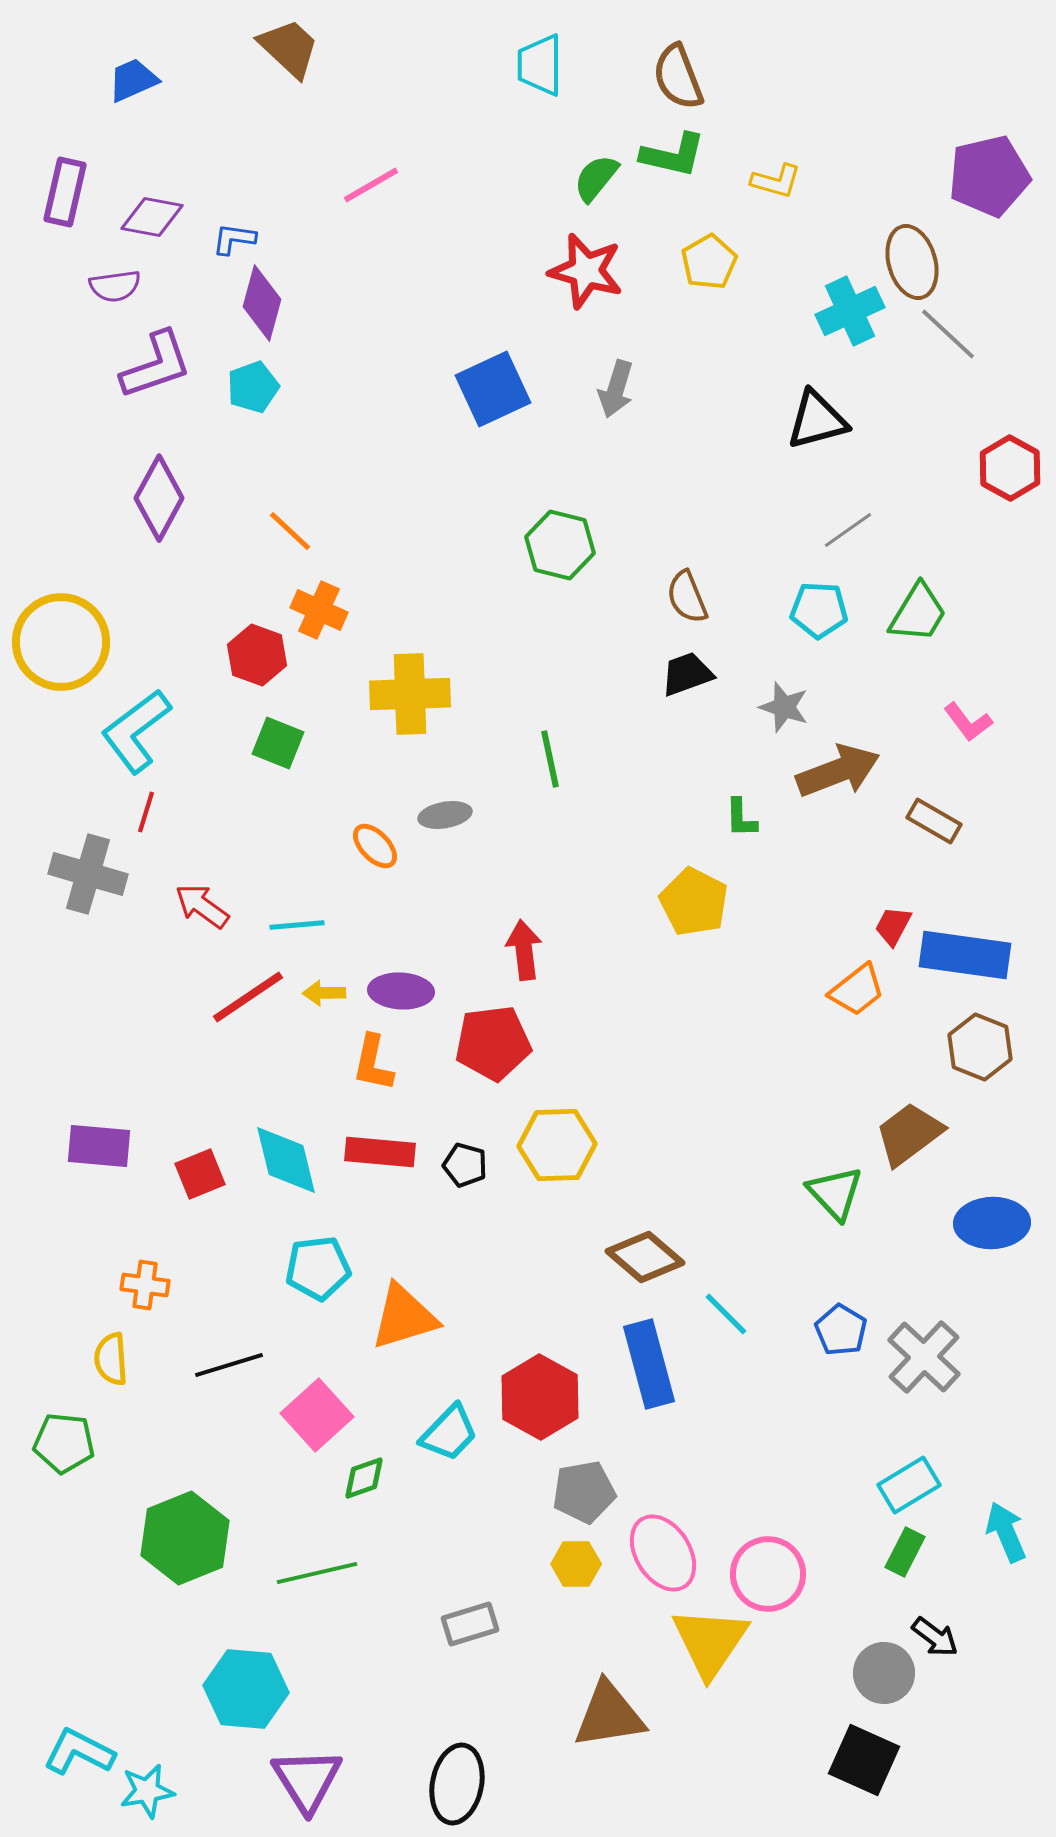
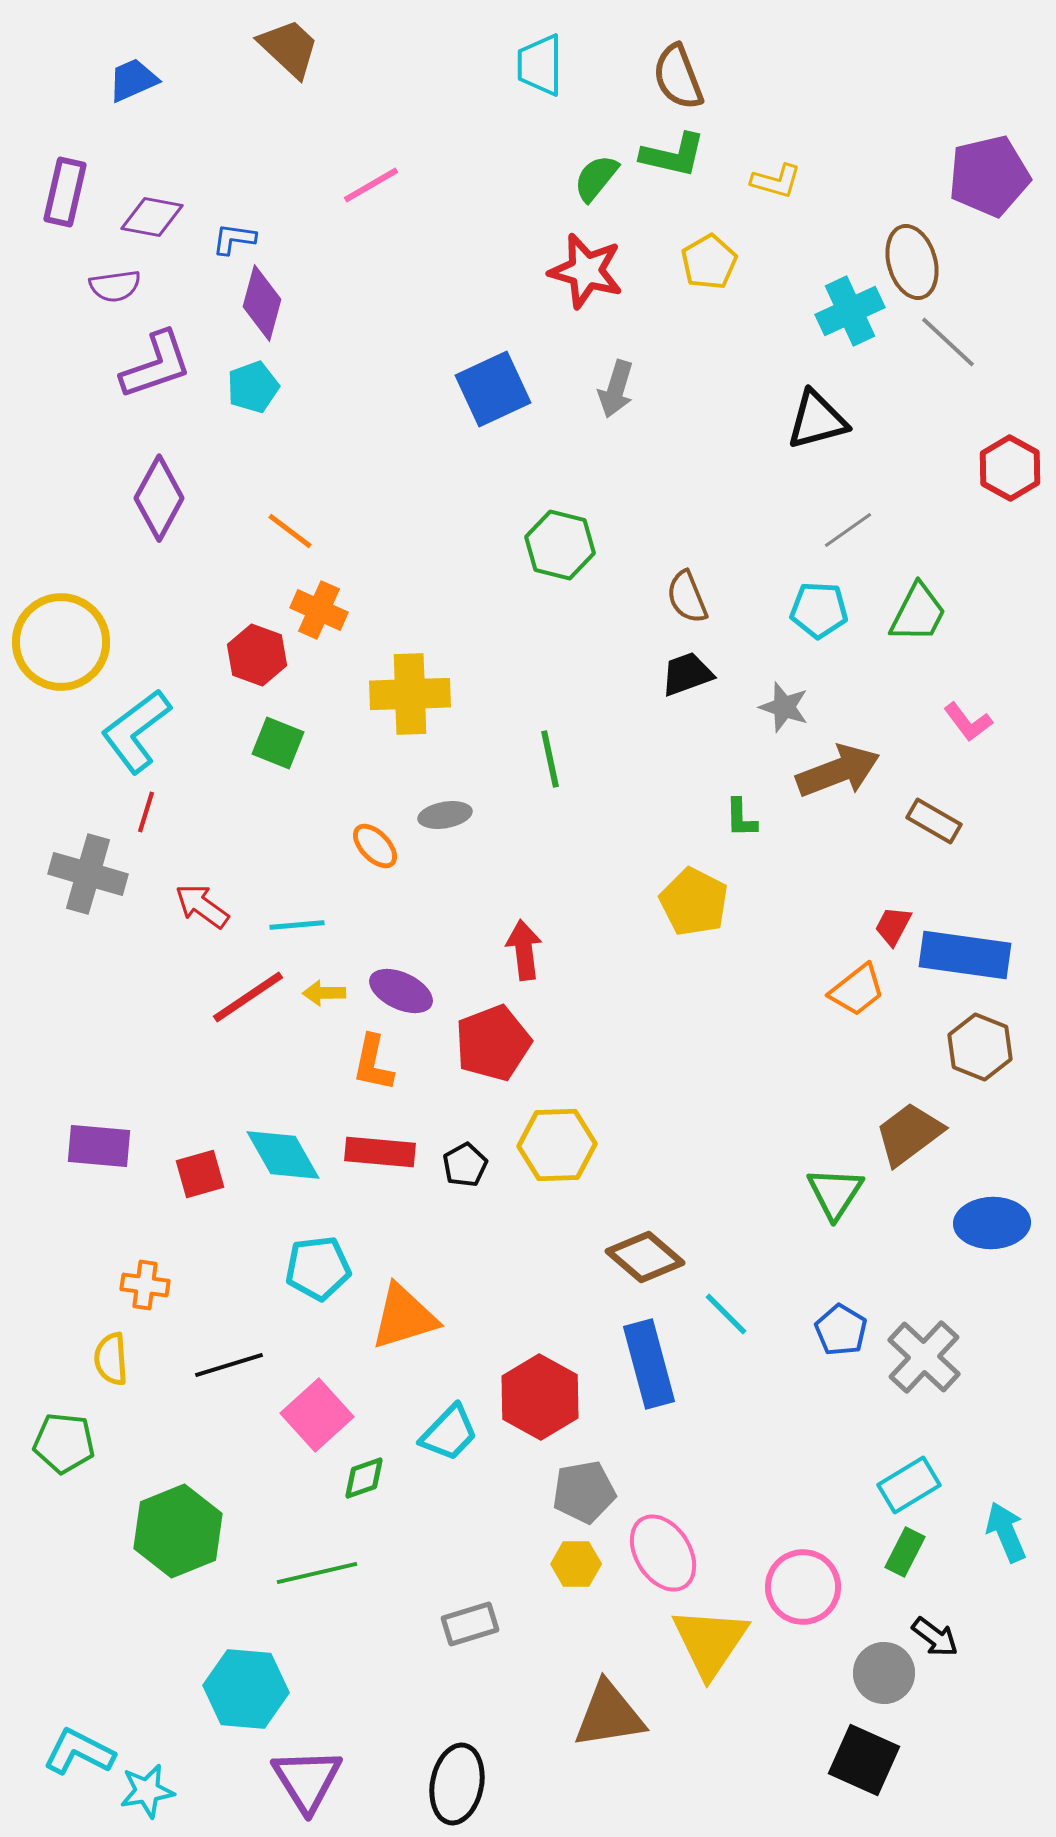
gray line at (948, 334): moved 8 px down
orange line at (290, 531): rotated 6 degrees counterclockwise
green trapezoid at (918, 613): rotated 4 degrees counterclockwise
purple ellipse at (401, 991): rotated 22 degrees clockwise
red pentagon at (493, 1043): rotated 14 degrees counterclockwise
cyan diamond at (286, 1160): moved 3 px left, 5 px up; rotated 16 degrees counterclockwise
black pentagon at (465, 1165): rotated 27 degrees clockwise
red square at (200, 1174): rotated 6 degrees clockwise
green triangle at (835, 1193): rotated 16 degrees clockwise
green hexagon at (185, 1538): moved 7 px left, 7 px up
pink circle at (768, 1574): moved 35 px right, 13 px down
